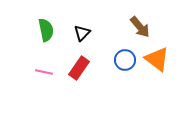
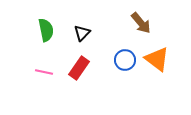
brown arrow: moved 1 px right, 4 px up
